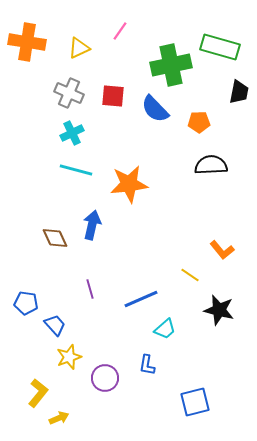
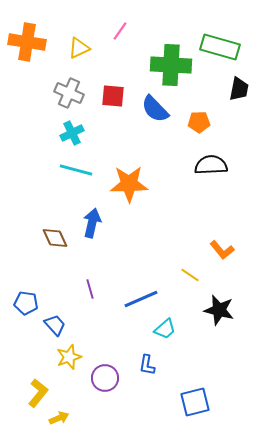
green cross: rotated 15 degrees clockwise
black trapezoid: moved 3 px up
orange star: rotated 6 degrees clockwise
blue arrow: moved 2 px up
